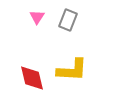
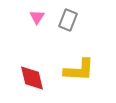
yellow L-shape: moved 7 px right
